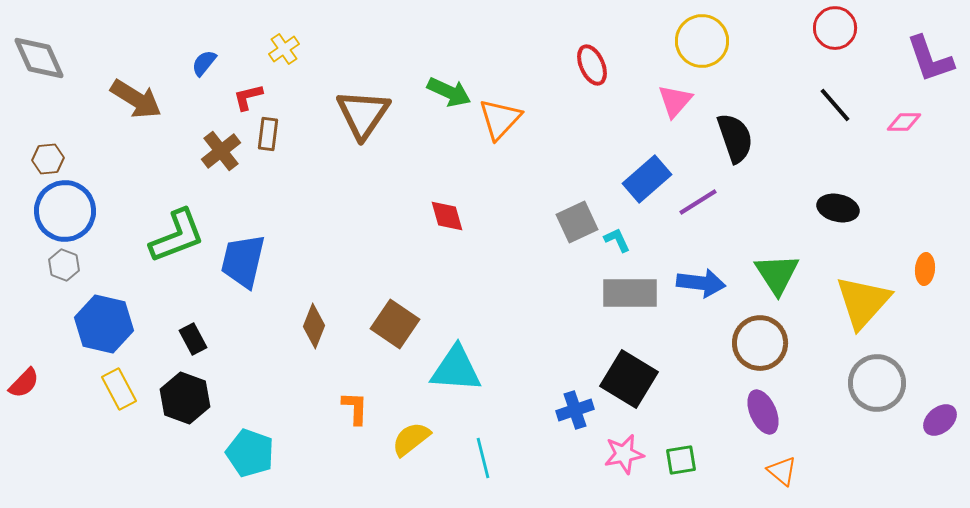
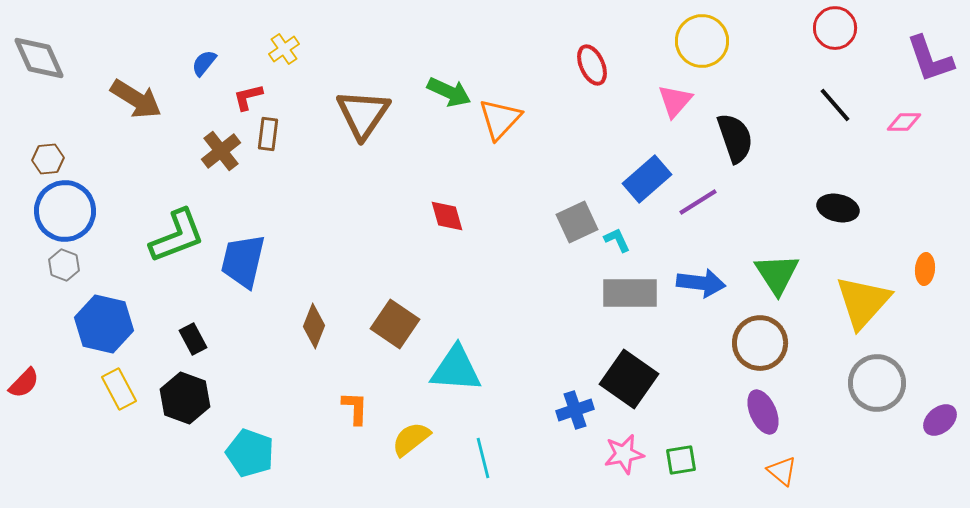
black square at (629, 379): rotated 4 degrees clockwise
